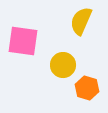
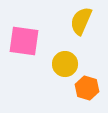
pink square: moved 1 px right
yellow circle: moved 2 px right, 1 px up
